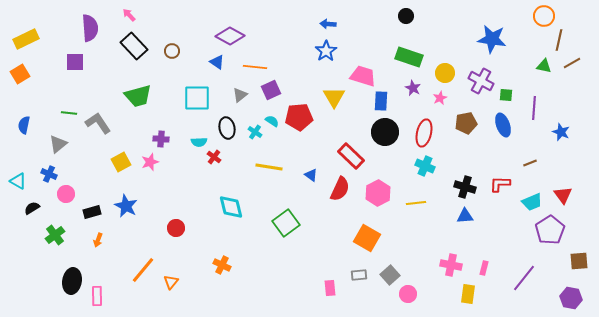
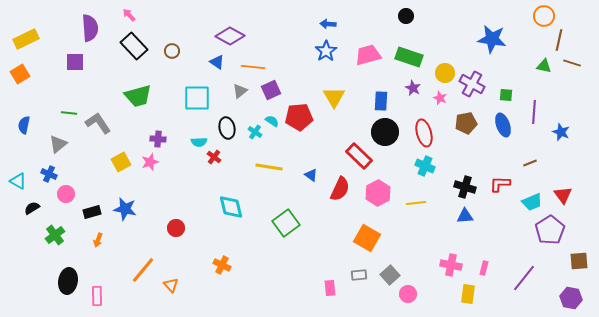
brown line at (572, 63): rotated 48 degrees clockwise
orange line at (255, 67): moved 2 px left
pink trapezoid at (363, 76): moved 5 px right, 21 px up; rotated 32 degrees counterclockwise
purple cross at (481, 81): moved 9 px left, 3 px down
gray triangle at (240, 95): moved 4 px up
pink star at (440, 98): rotated 24 degrees counterclockwise
purple line at (534, 108): moved 4 px down
red ellipse at (424, 133): rotated 28 degrees counterclockwise
purple cross at (161, 139): moved 3 px left
red rectangle at (351, 156): moved 8 px right
blue star at (126, 206): moved 1 px left, 3 px down; rotated 15 degrees counterclockwise
black ellipse at (72, 281): moved 4 px left
orange triangle at (171, 282): moved 3 px down; rotated 21 degrees counterclockwise
